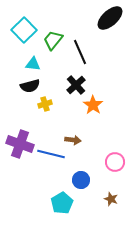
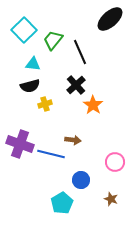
black ellipse: moved 1 px down
